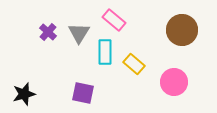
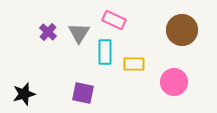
pink rectangle: rotated 15 degrees counterclockwise
yellow rectangle: rotated 40 degrees counterclockwise
